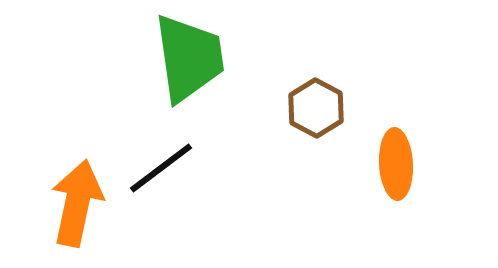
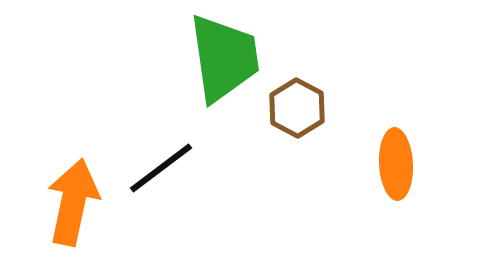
green trapezoid: moved 35 px right
brown hexagon: moved 19 px left
orange arrow: moved 4 px left, 1 px up
